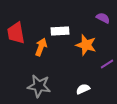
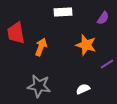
purple semicircle: rotated 96 degrees clockwise
white rectangle: moved 3 px right, 19 px up
